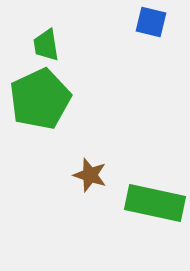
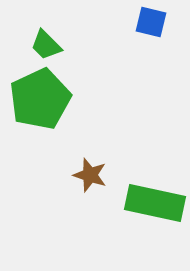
green trapezoid: rotated 36 degrees counterclockwise
